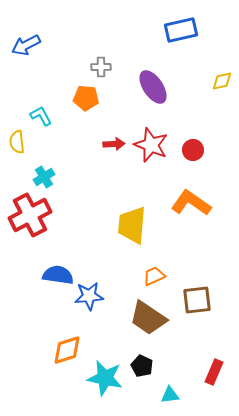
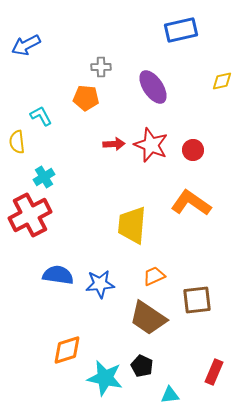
blue star: moved 11 px right, 12 px up
